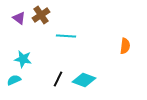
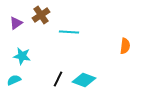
purple triangle: moved 3 px left, 5 px down; rotated 48 degrees clockwise
cyan line: moved 3 px right, 4 px up
cyan star: moved 1 px left, 3 px up
